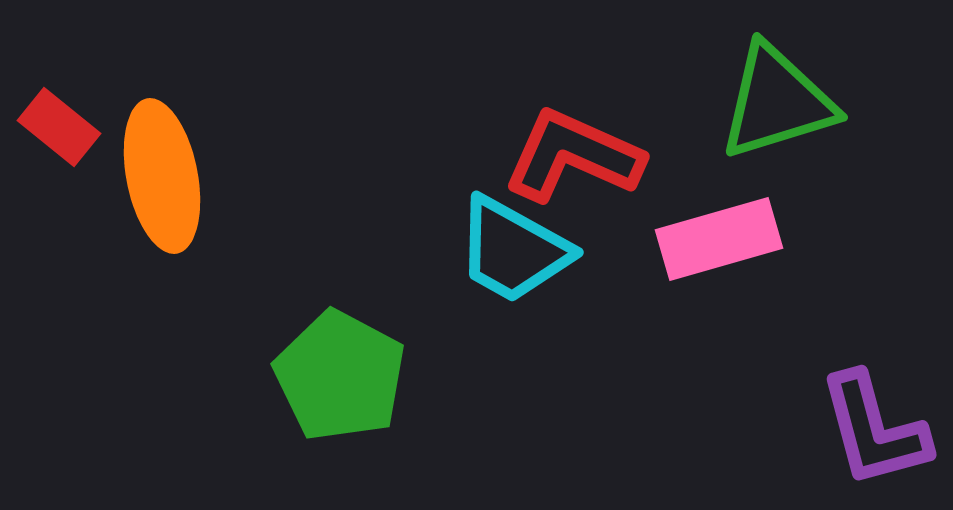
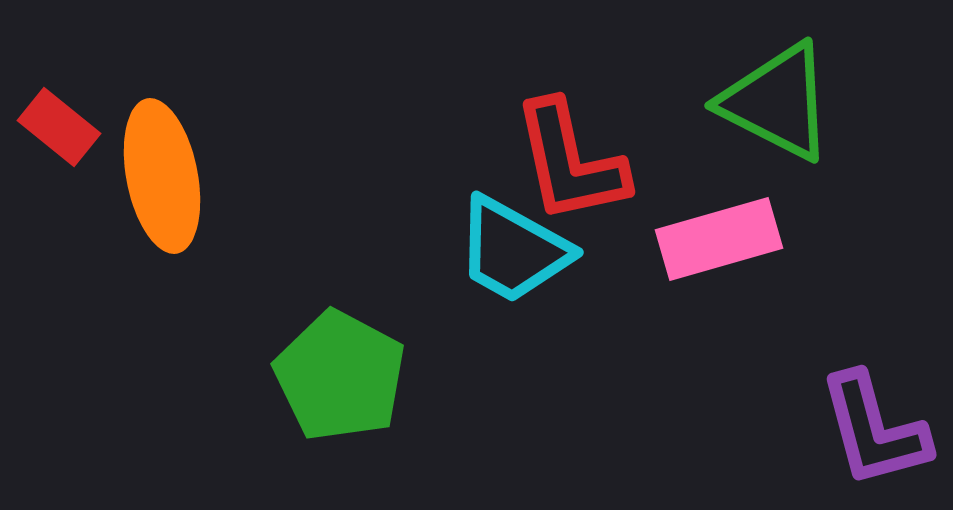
green triangle: rotated 44 degrees clockwise
red L-shape: moved 3 px left, 6 px down; rotated 126 degrees counterclockwise
